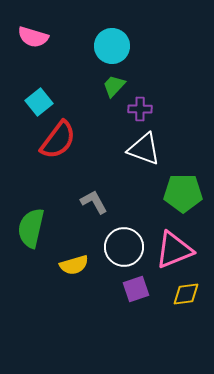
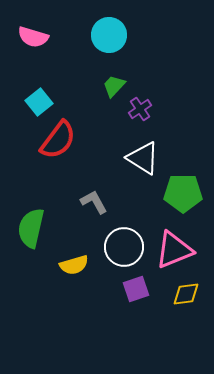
cyan circle: moved 3 px left, 11 px up
purple cross: rotated 35 degrees counterclockwise
white triangle: moved 1 px left, 9 px down; rotated 12 degrees clockwise
